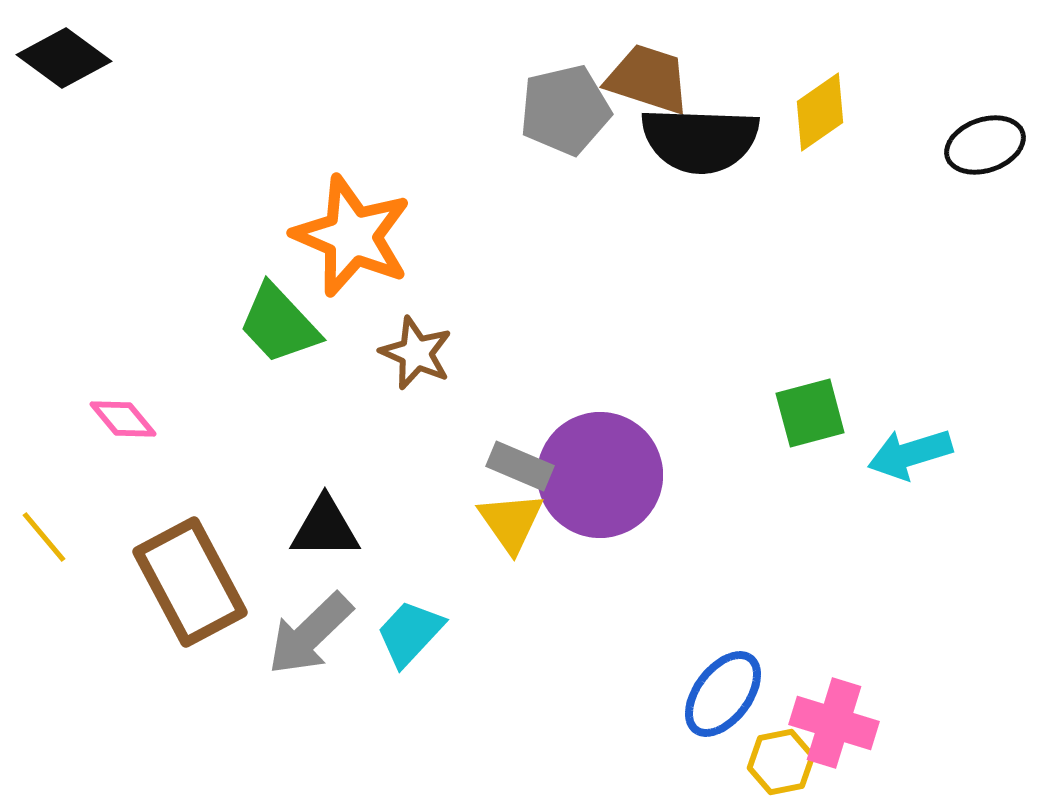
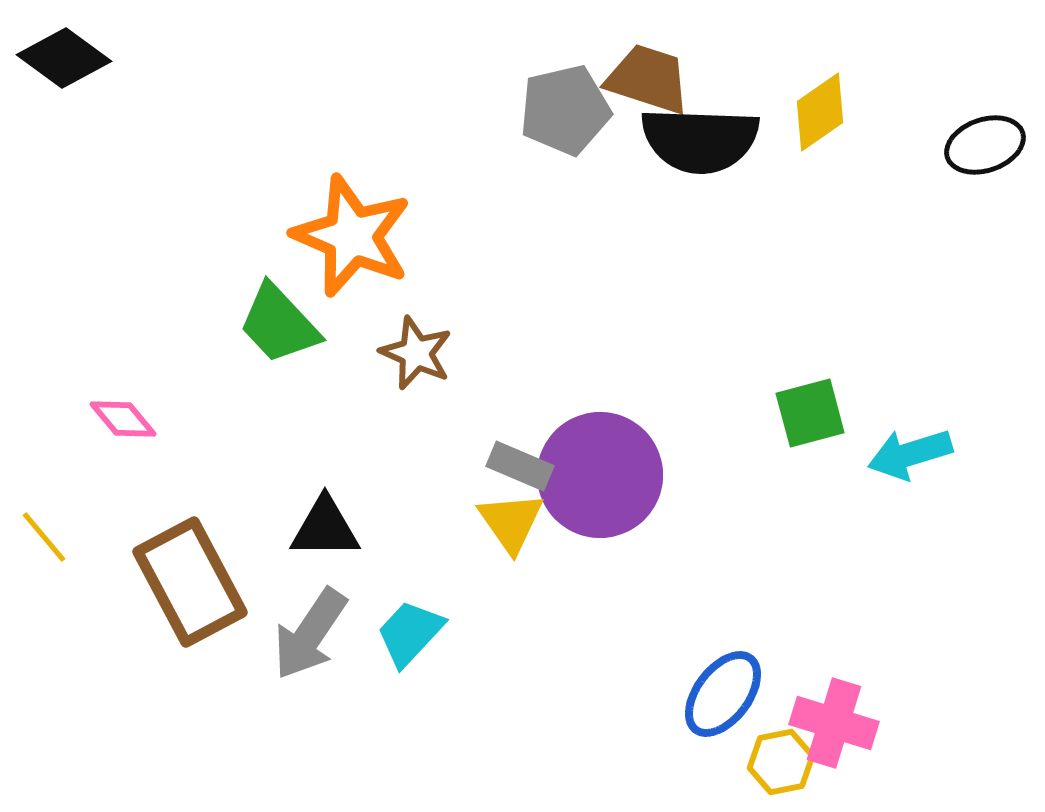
gray arrow: rotated 12 degrees counterclockwise
